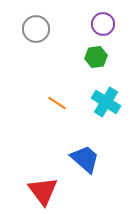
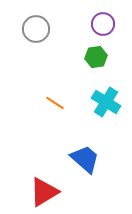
orange line: moved 2 px left
red triangle: moved 1 px right, 1 px down; rotated 36 degrees clockwise
